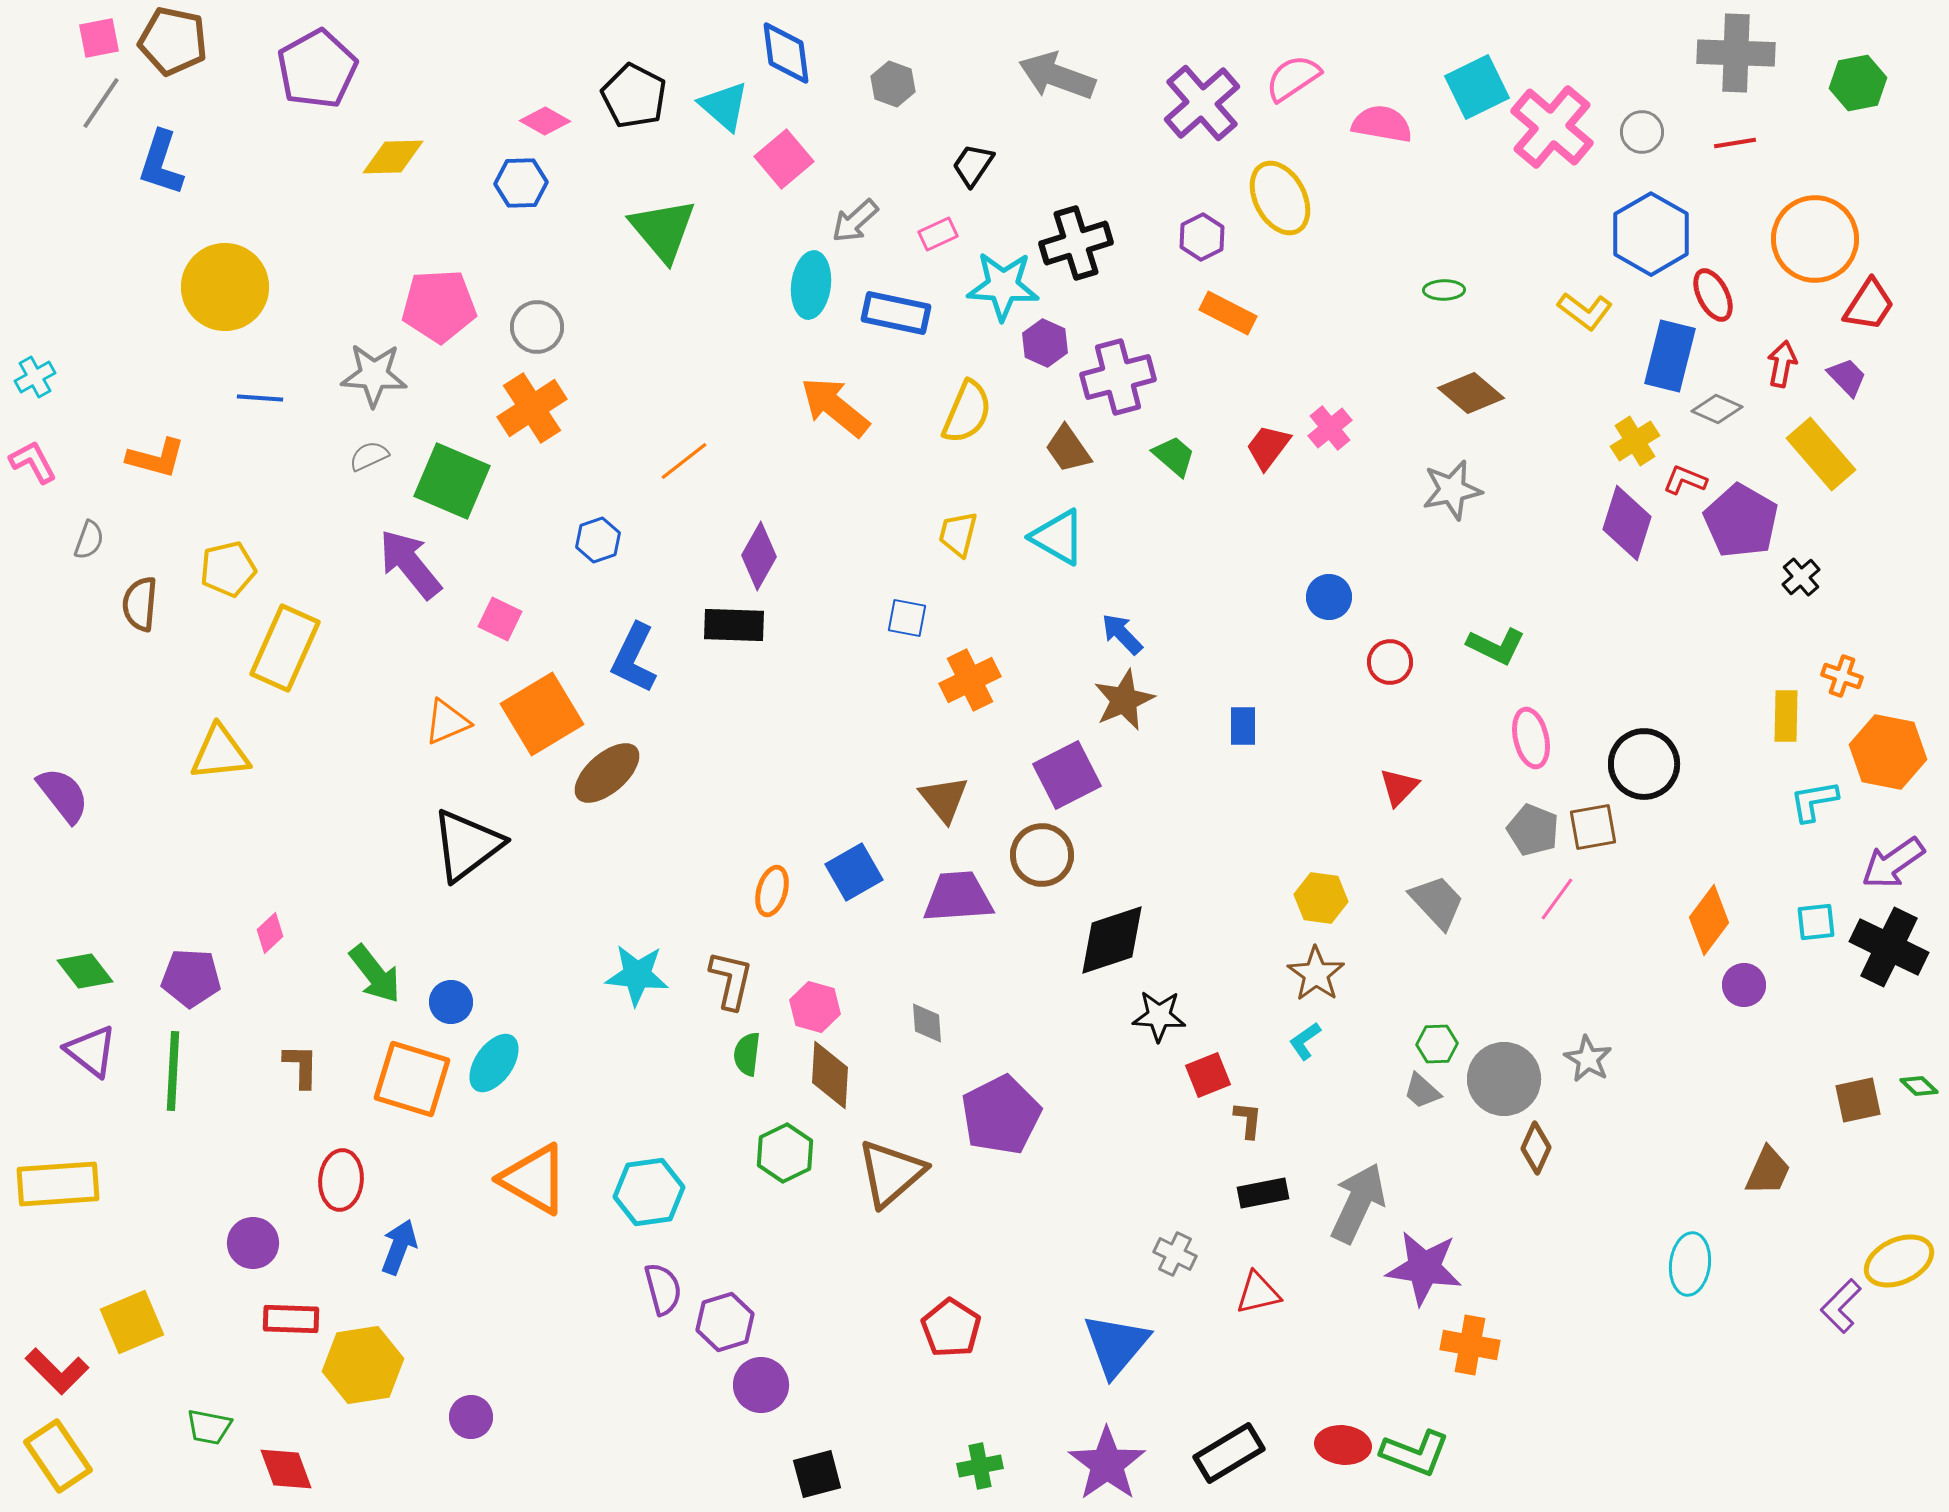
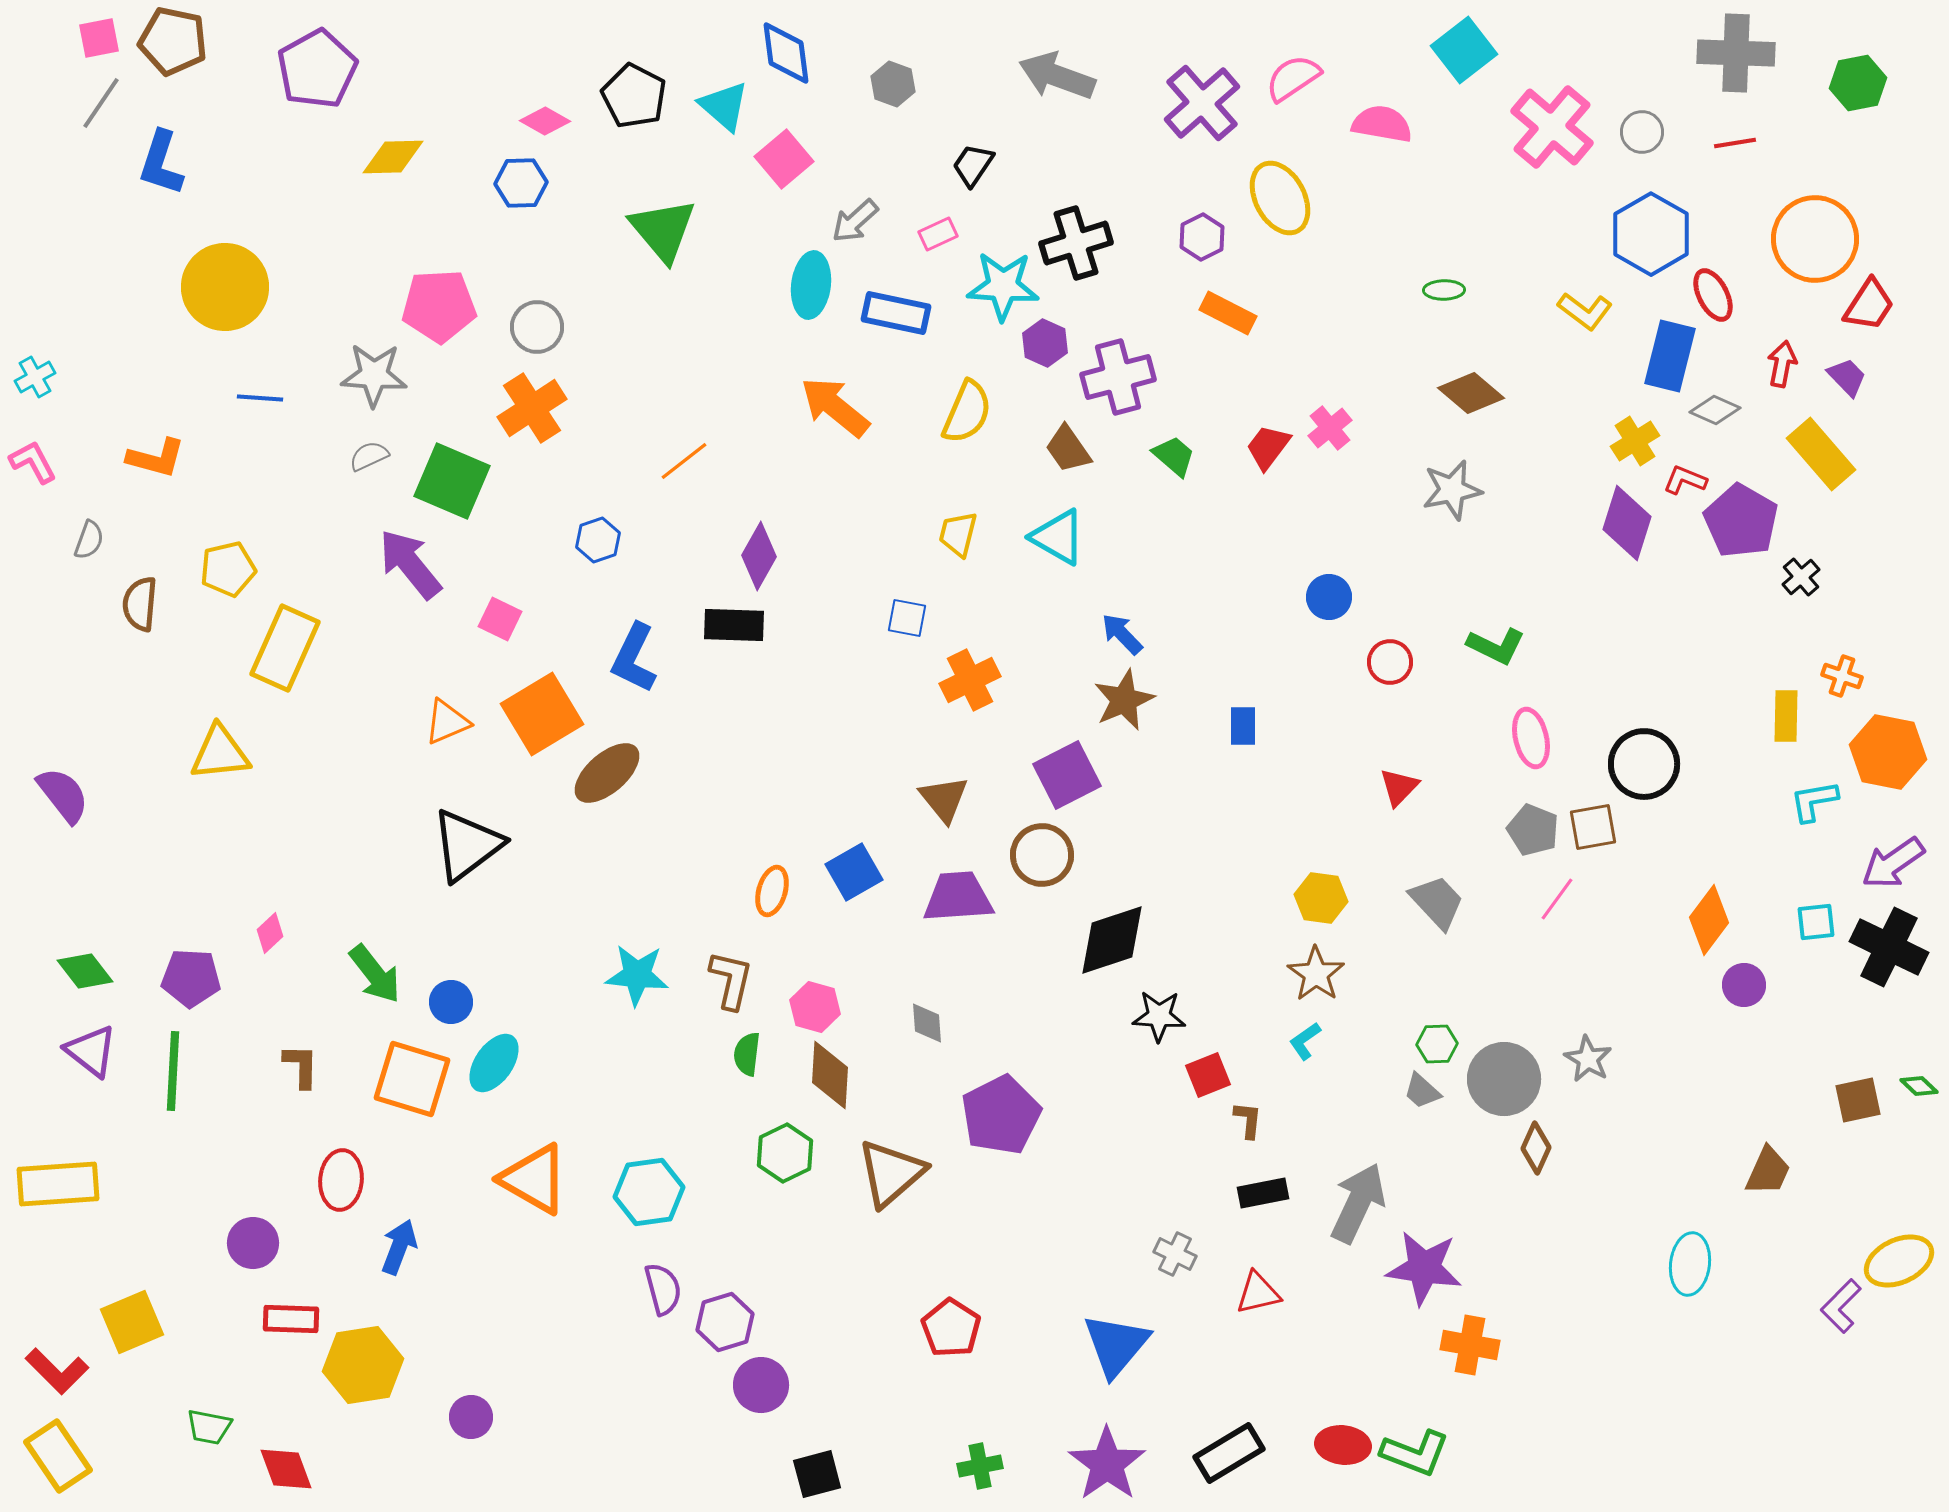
cyan square at (1477, 87): moved 13 px left, 37 px up; rotated 12 degrees counterclockwise
gray diamond at (1717, 409): moved 2 px left, 1 px down
